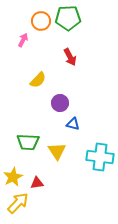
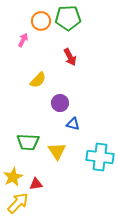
red triangle: moved 1 px left, 1 px down
